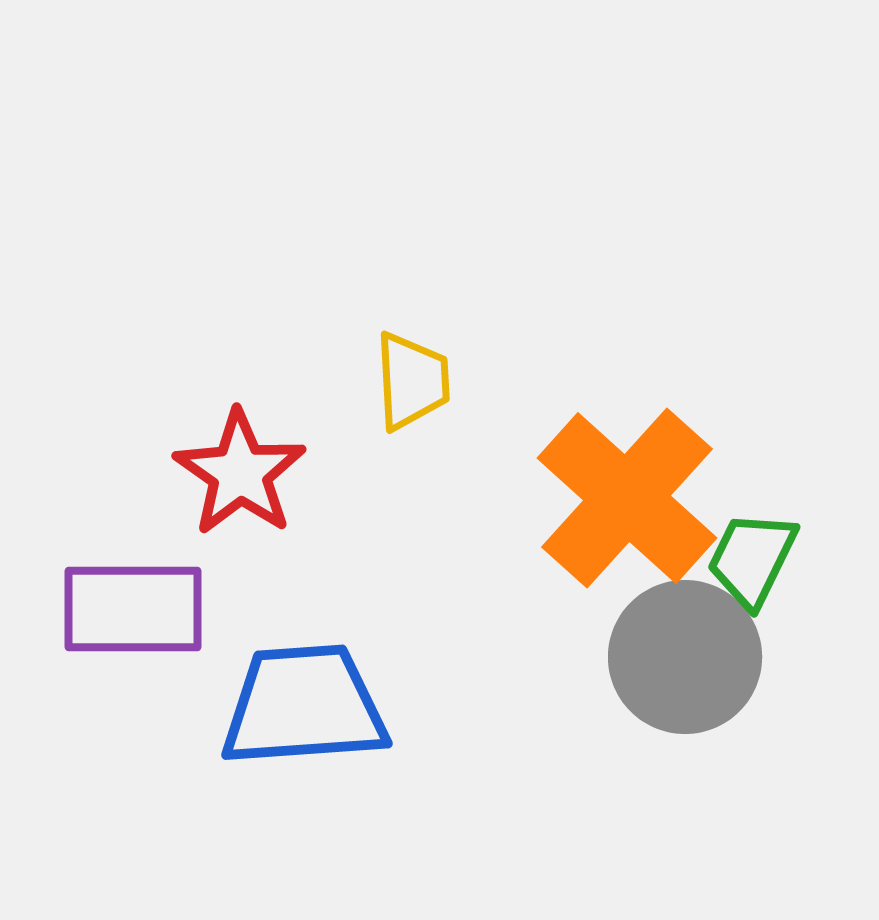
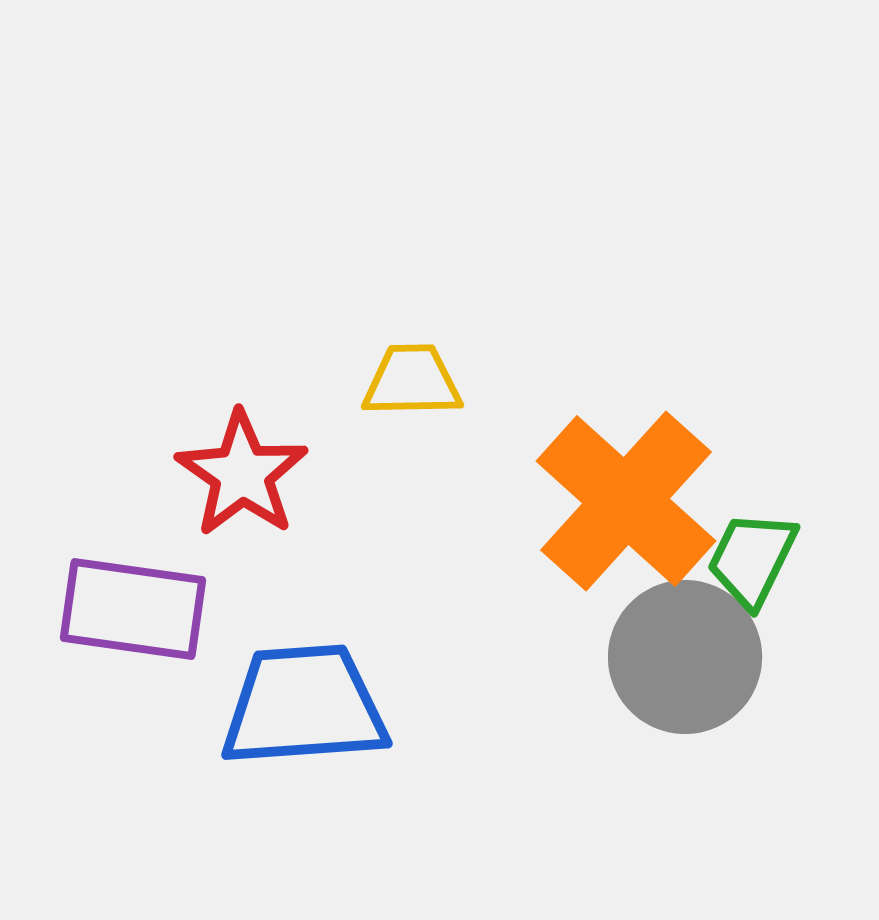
yellow trapezoid: rotated 88 degrees counterclockwise
red star: moved 2 px right, 1 px down
orange cross: moved 1 px left, 3 px down
purple rectangle: rotated 8 degrees clockwise
